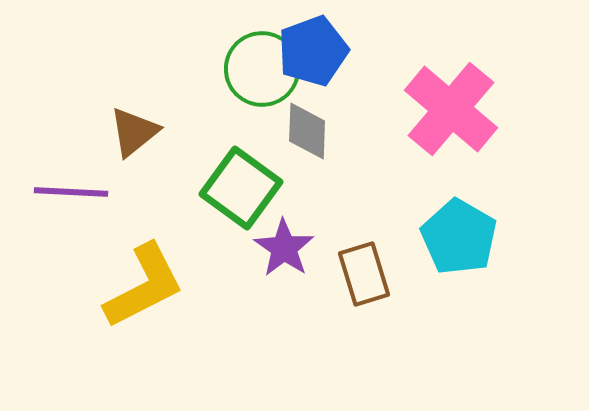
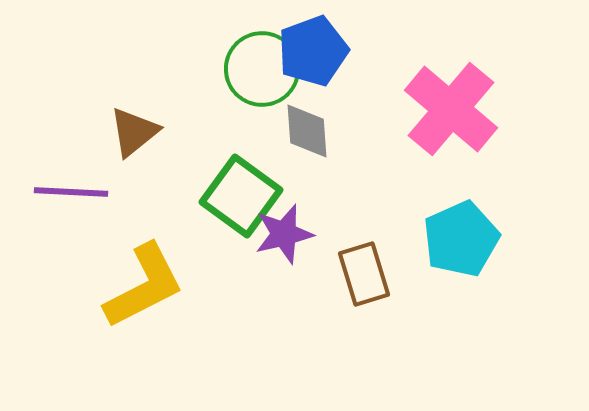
gray diamond: rotated 6 degrees counterclockwise
green square: moved 8 px down
cyan pentagon: moved 2 px right, 2 px down; rotated 18 degrees clockwise
purple star: moved 14 px up; rotated 24 degrees clockwise
